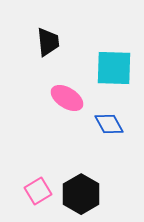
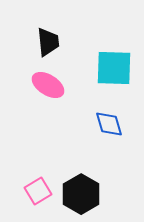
pink ellipse: moved 19 px left, 13 px up
blue diamond: rotated 12 degrees clockwise
